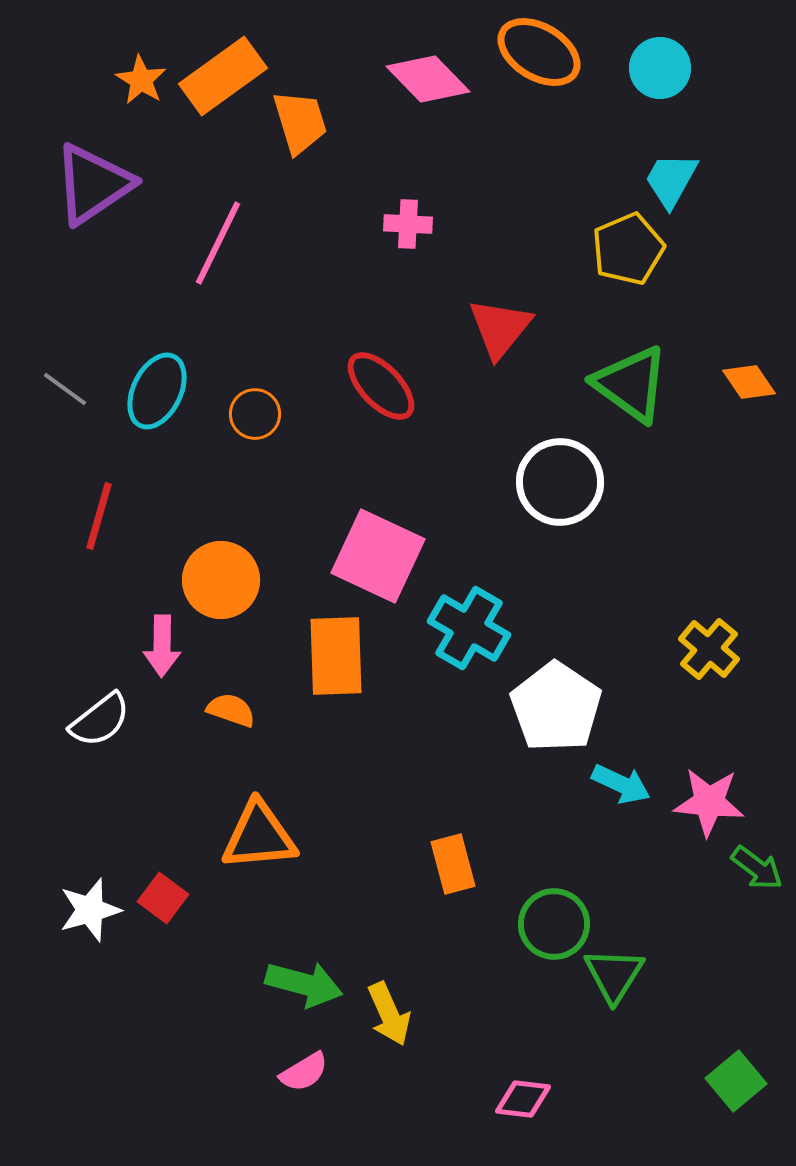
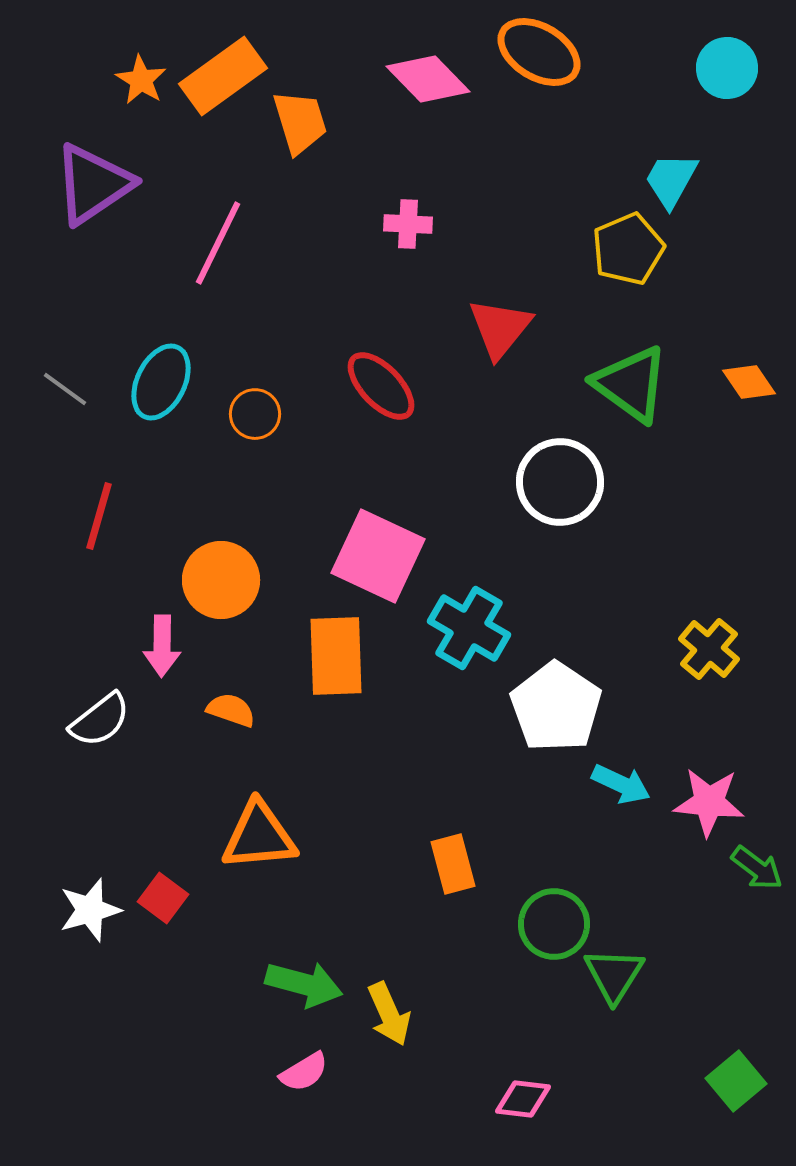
cyan circle at (660, 68): moved 67 px right
cyan ellipse at (157, 391): moved 4 px right, 9 px up
